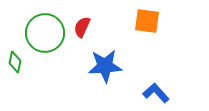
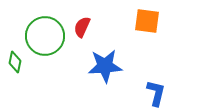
green circle: moved 3 px down
blue L-shape: rotated 56 degrees clockwise
